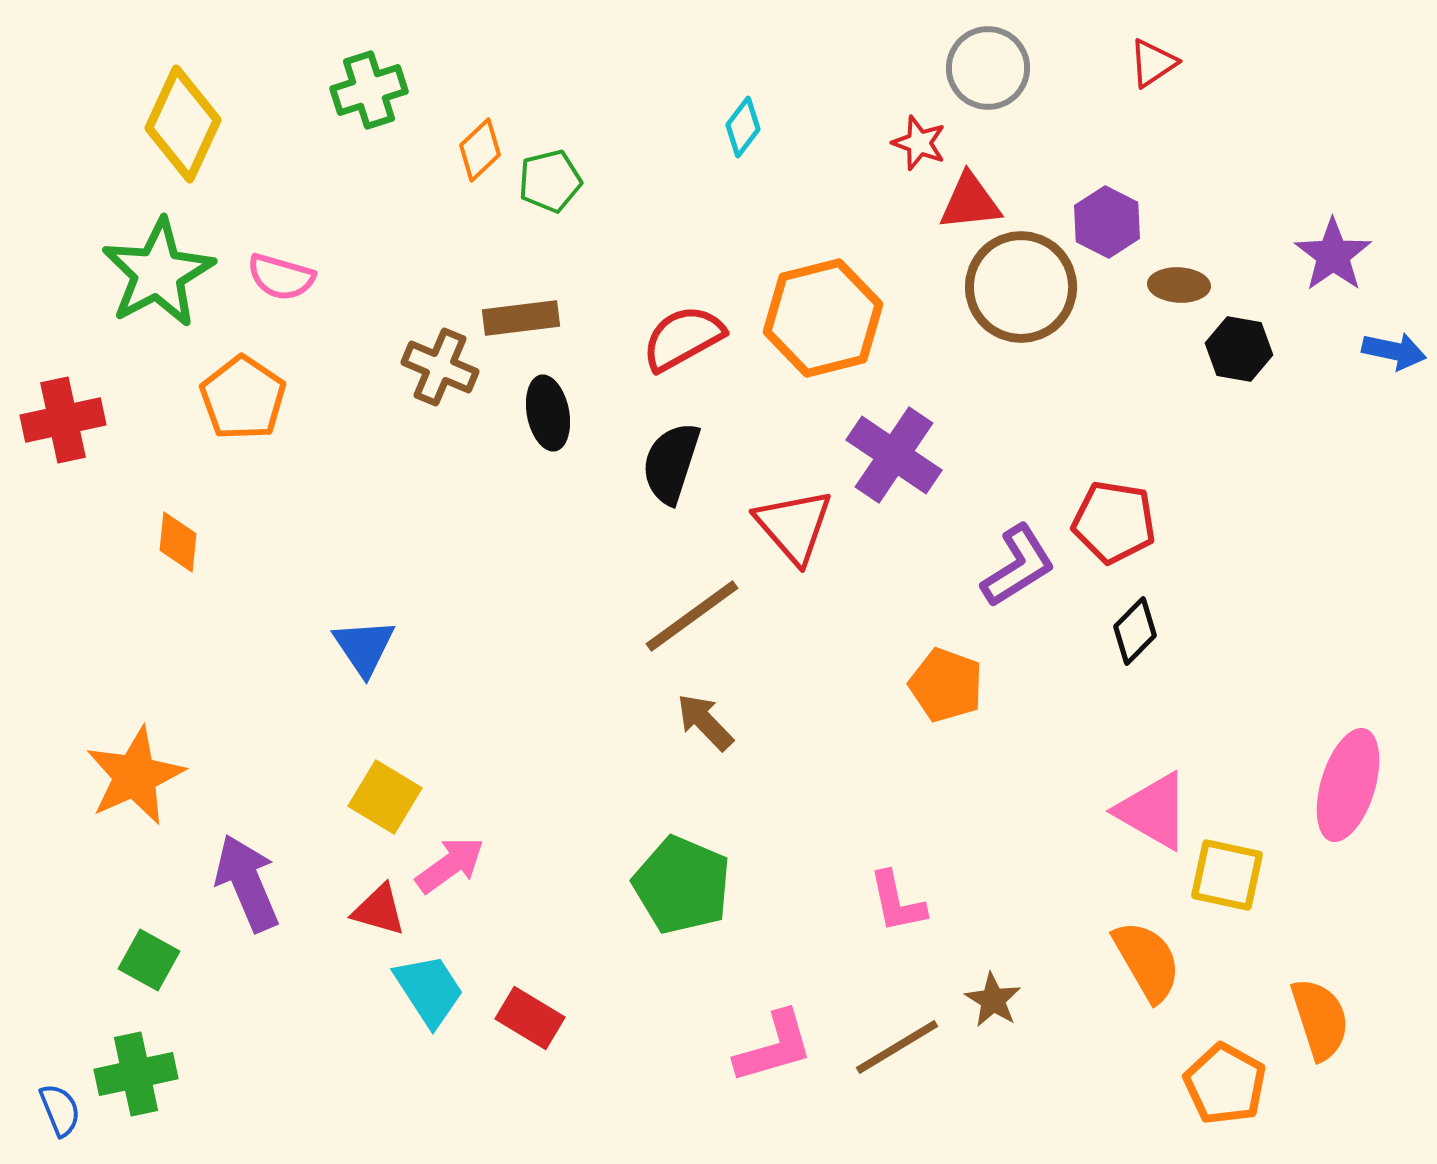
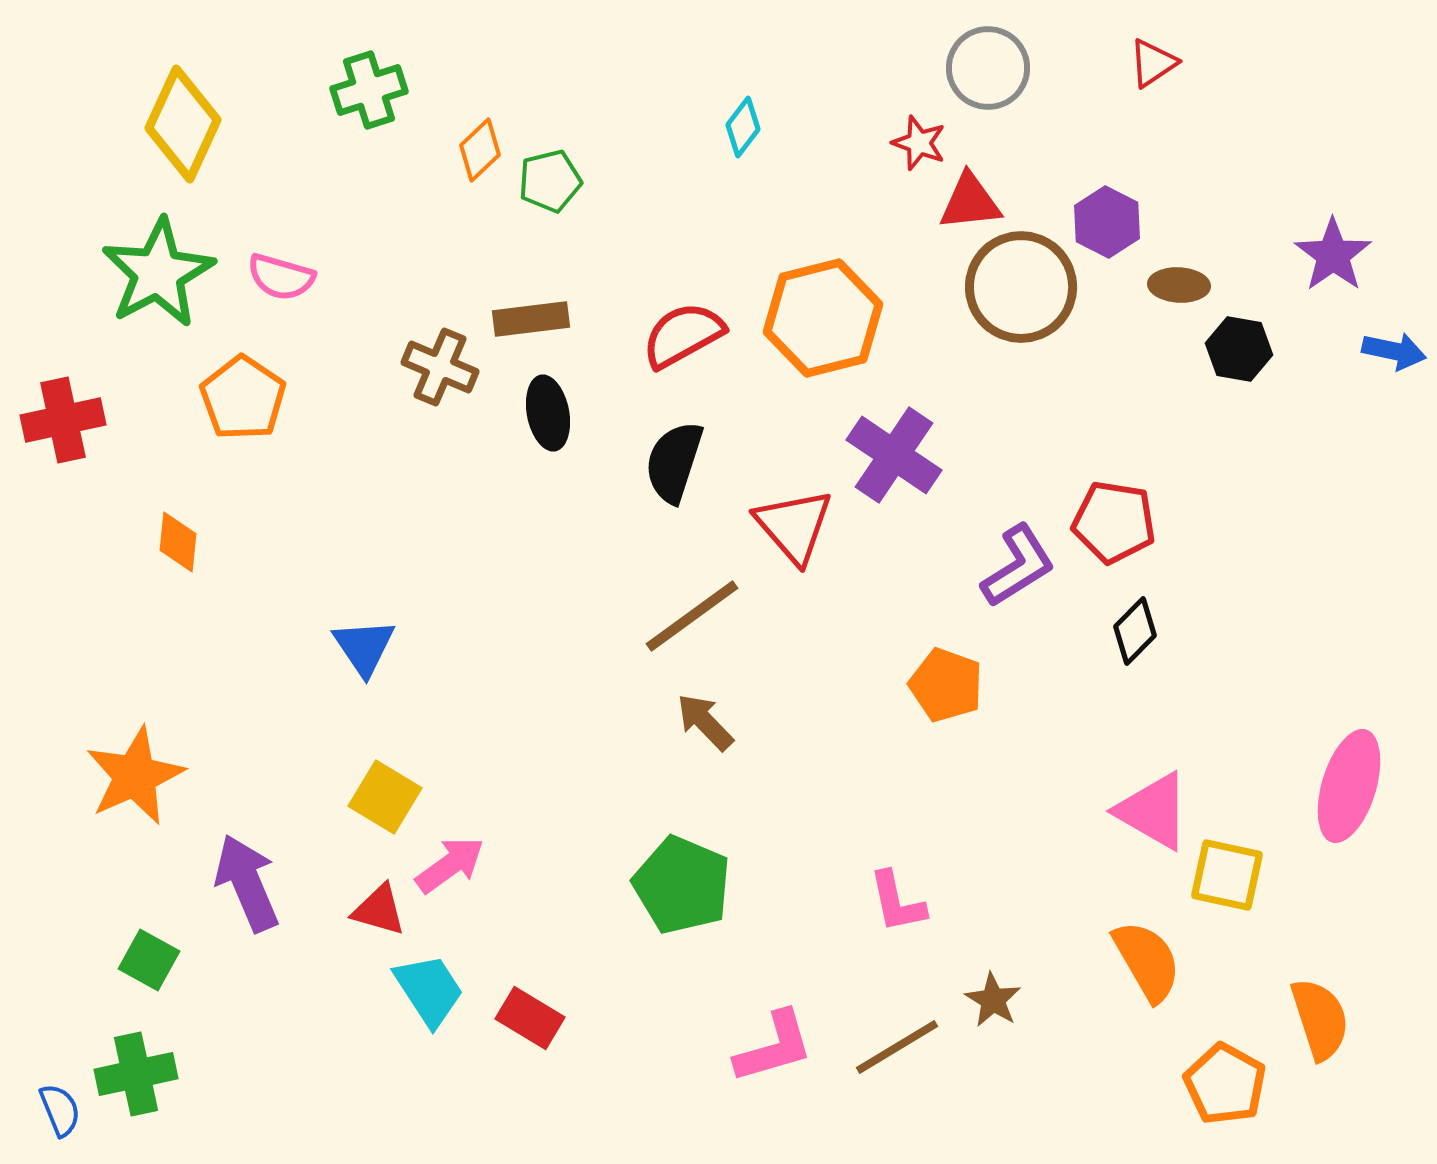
brown rectangle at (521, 318): moved 10 px right, 1 px down
red semicircle at (683, 338): moved 3 px up
black semicircle at (671, 463): moved 3 px right, 1 px up
pink ellipse at (1348, 785): moved 1 px right, 1 px down
